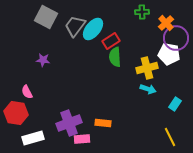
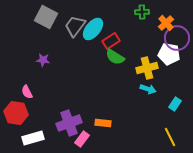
purple circle: moved 1 px right
green semicircle: rotated 54 degrees counterclockwise
pink rectangle: rotated 49 degrees counterclockwise
